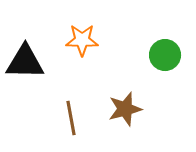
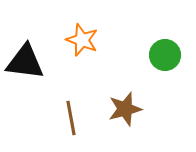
orange star: rotated 20 degrees clockwise
black triangle: rotated 6 degrees clockwise
